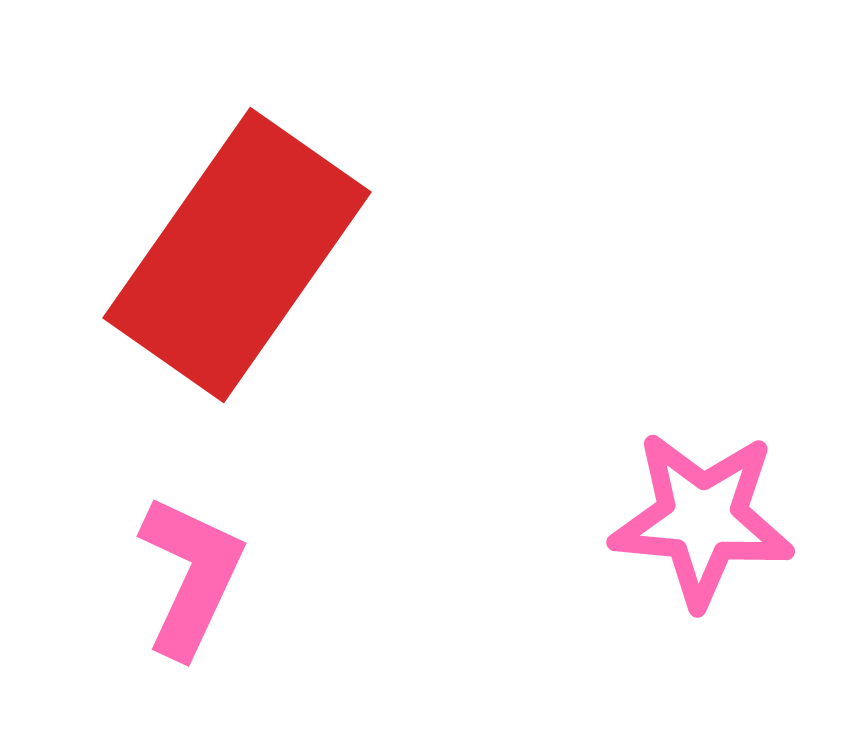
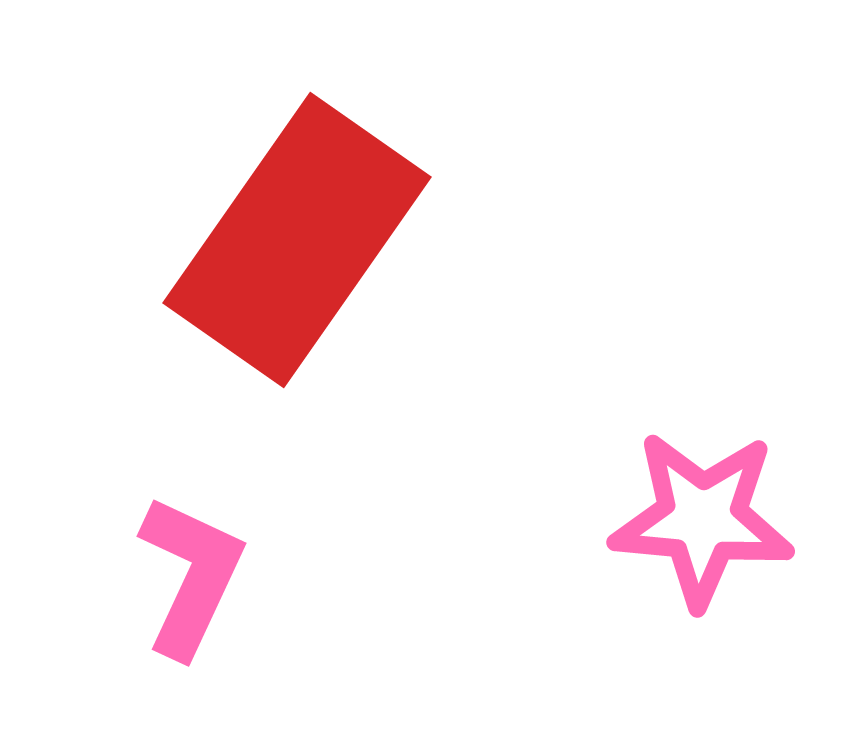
red rectangle: moved 60 px right, 15 px up
